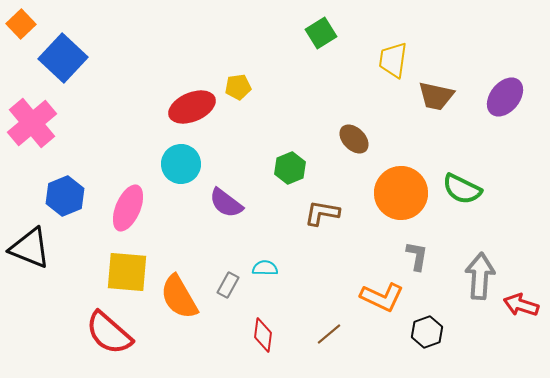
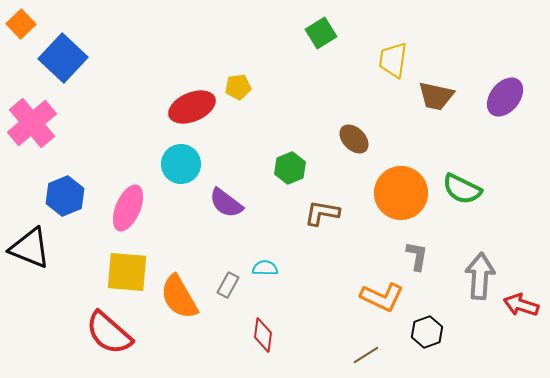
brown line: moved 37 px right, 21 px down; rotated 8 degrees clockwise
